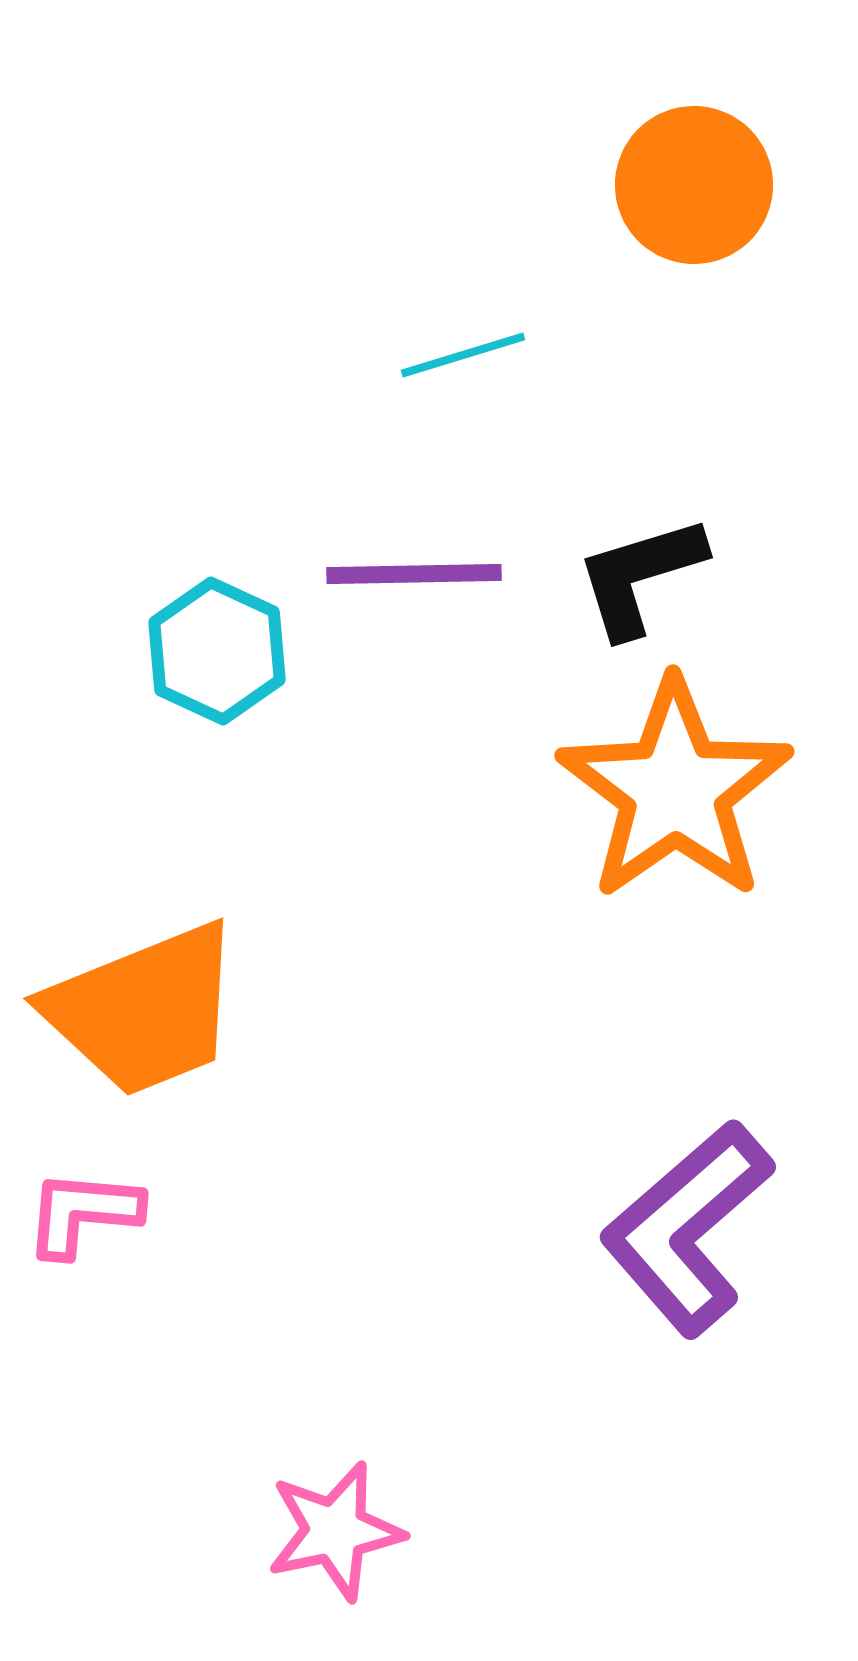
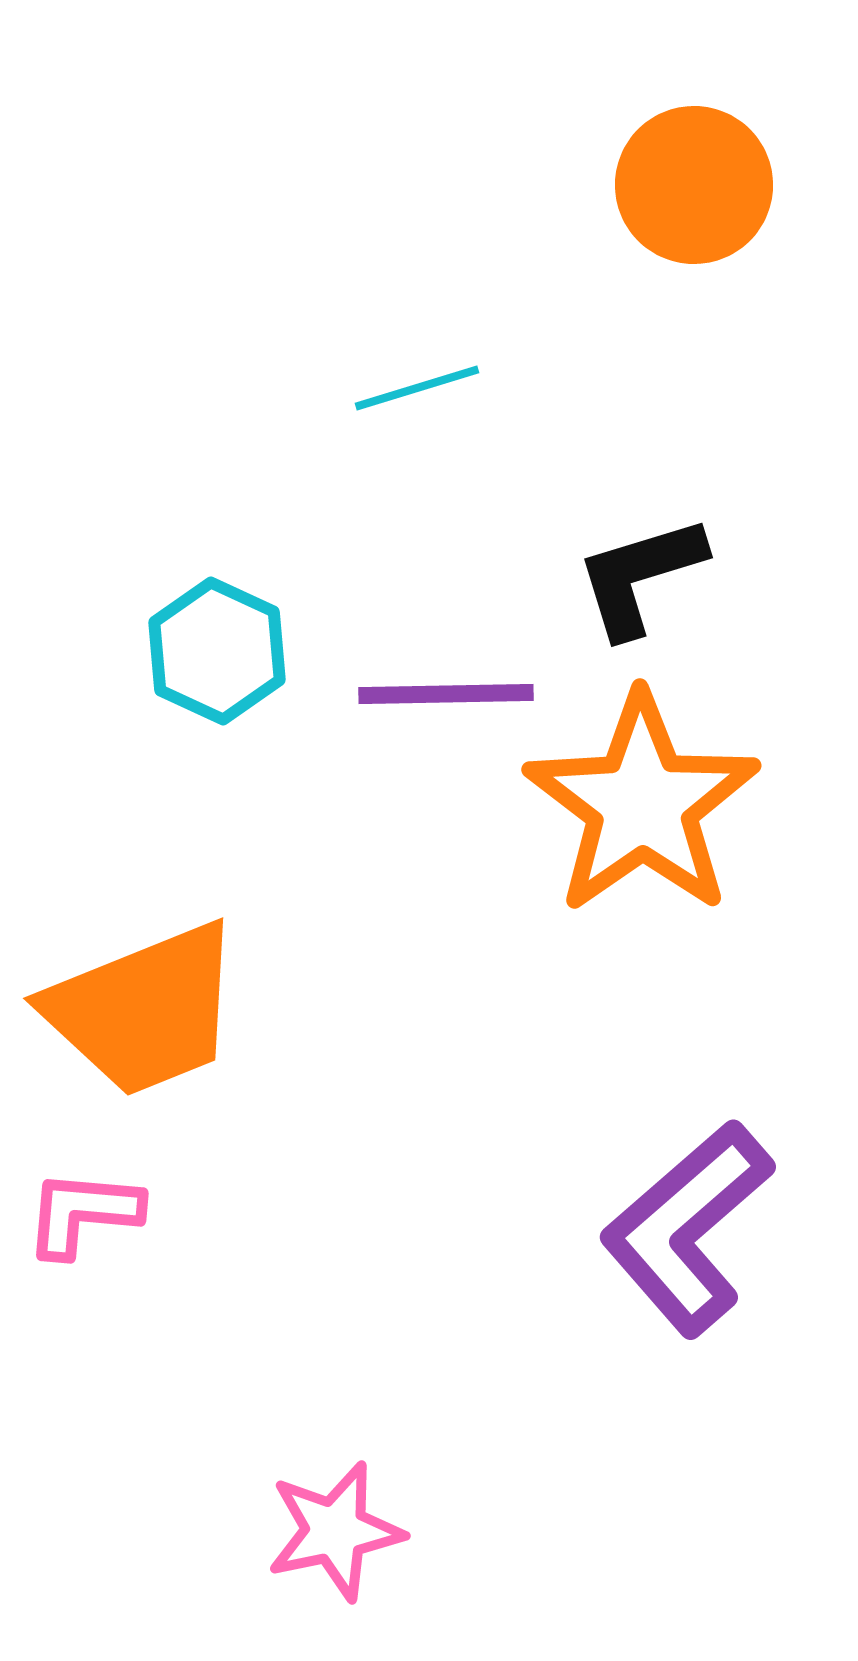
cyan line: moved 46 px left, 33 px down
purple line: moved 32 px right, 120 px down
orange star: moved 33 px left, 14 px down
